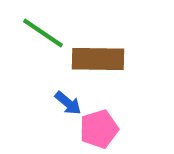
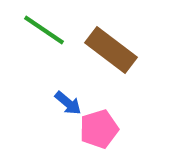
green line: moved 1 px right, 3 px up
brown rectangle: moved 13 px right, 9 px up; rotated 36 degrees clockwise
